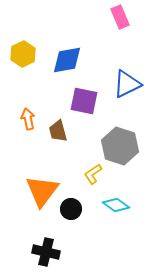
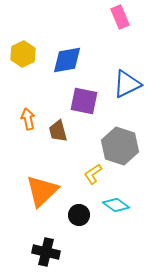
orange triangle: rotated 9 degrees clockwise
black circle: moved 8 px right, 6 px down
